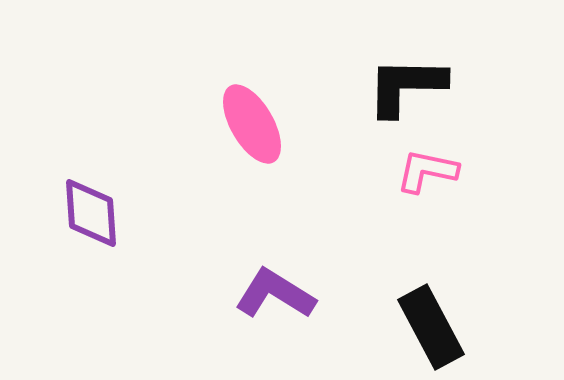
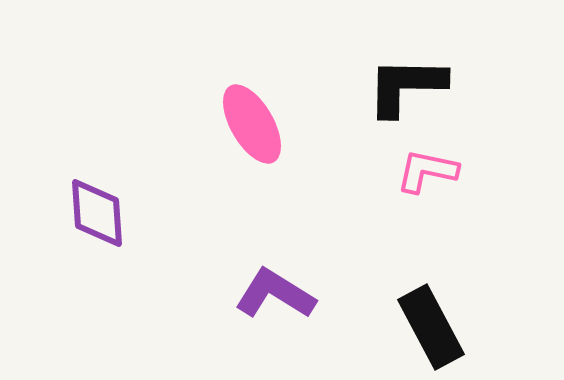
purple diamond: moved 6 px right
